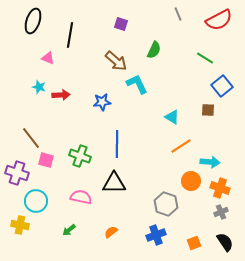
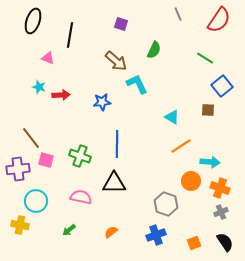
red semicircle: rotated 28 degrees counterclockwise
purple cross: moved 1 px right, 4 px up; rotated 25 degrees counterclockwise
